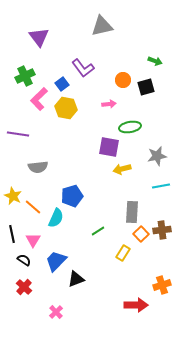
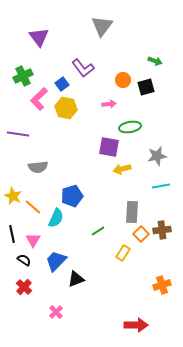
gray triangle: rotated 40 degrees counterclockwise
green cross: moved 2 px left
red arrow: moved 20 px down
